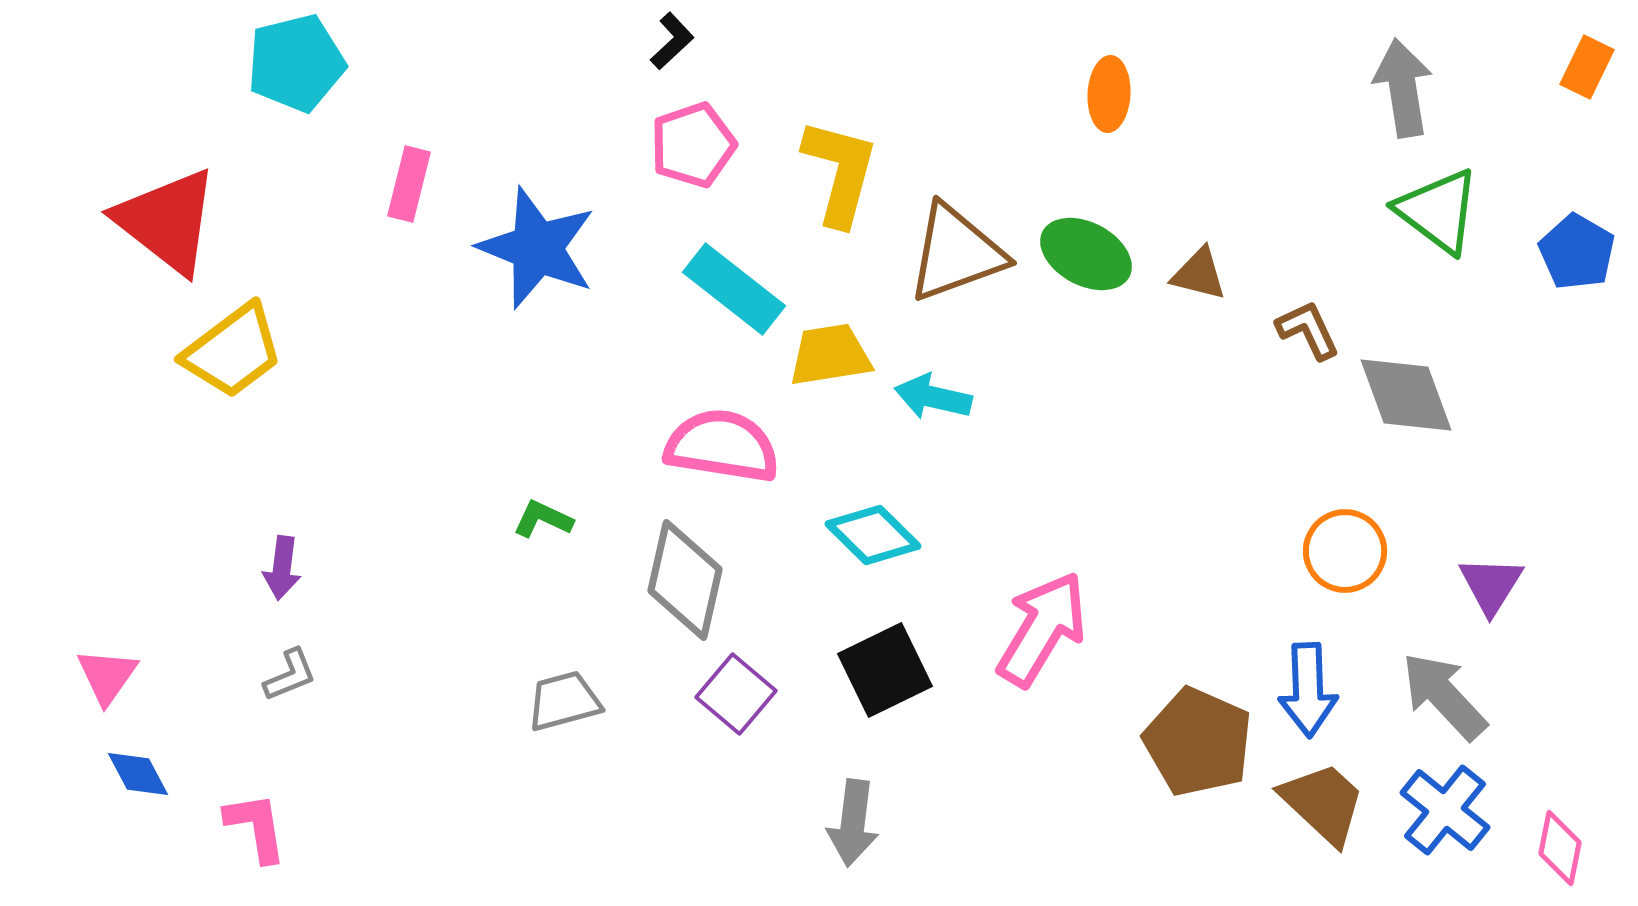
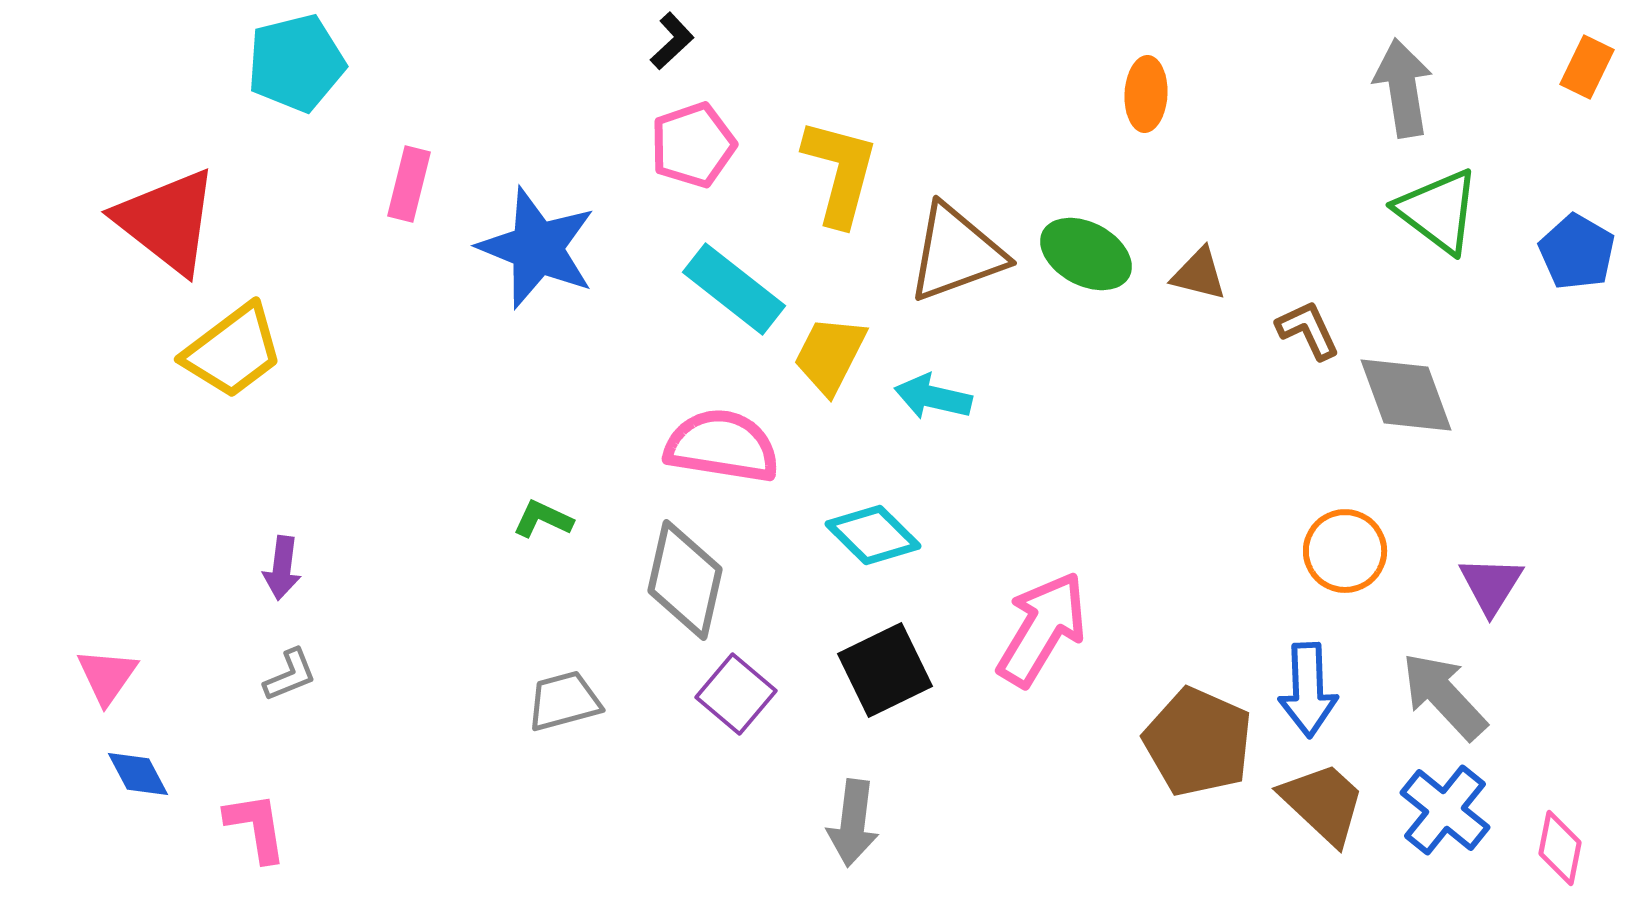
orange ellipse at (1109, 94): moved 37 px right
yellow trapezoid at (830, 355): rotated 54 degrees counterclockwise
